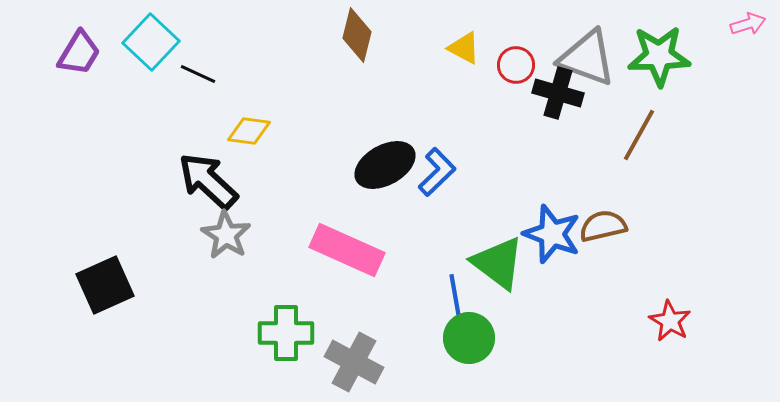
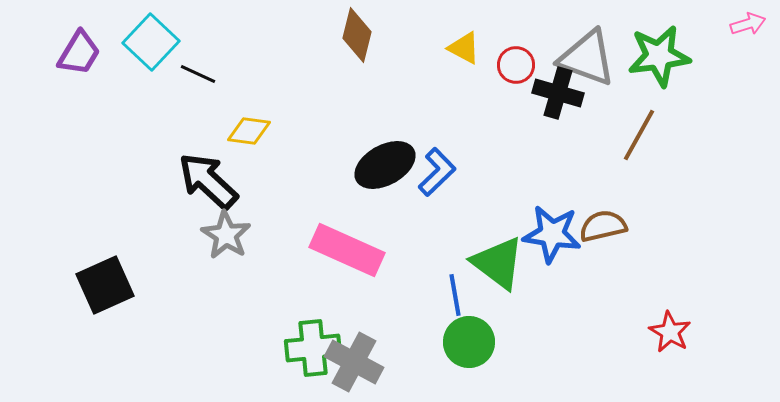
green star: rotated 6 degrees counterclockwise
blue star: rotated 12 degrees counterclockwise
red star: moved 11 px down
green cross: moved 27 px right, 15 px down; rotated 6 degrees counterclockwise
green circle: moved 4 px down
